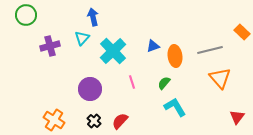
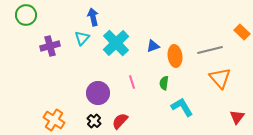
cyan cross: moved 3 px right, 8 px up
green semicircle: rotated 32 degrees counterclockwise
purple circle: moved 8 px right, 4 px down
cyan L-shape: moved 7 px right
